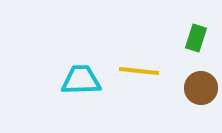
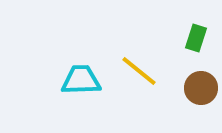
yellow line: rotated 33 degrees clockwise
